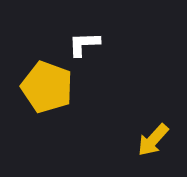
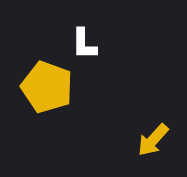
white L-shape: rotated 88 degrees counterclockwise
